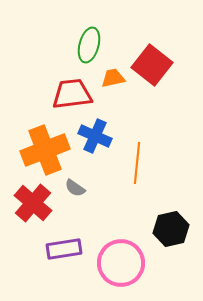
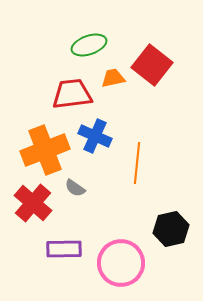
green ellipse: rotated 56 degrees clockwise
purple rectangle: rotated 8 degrees clockwise
